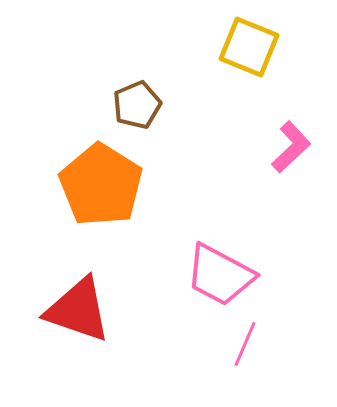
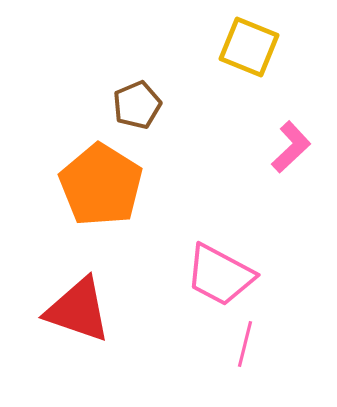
pink line: rotated 9 degrees counterclockwise
